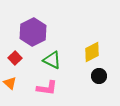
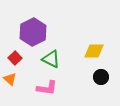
yellow diamond: moved 2 px right, 1 px up; rotated 25 degrees clockwise
green triangle: moved 1 px left, 1 px up
black circle: moved 2 px right, 1 px down
orange triangle: moved 4 px up
